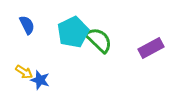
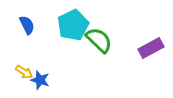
cyan pentagon: moved 7 px up
